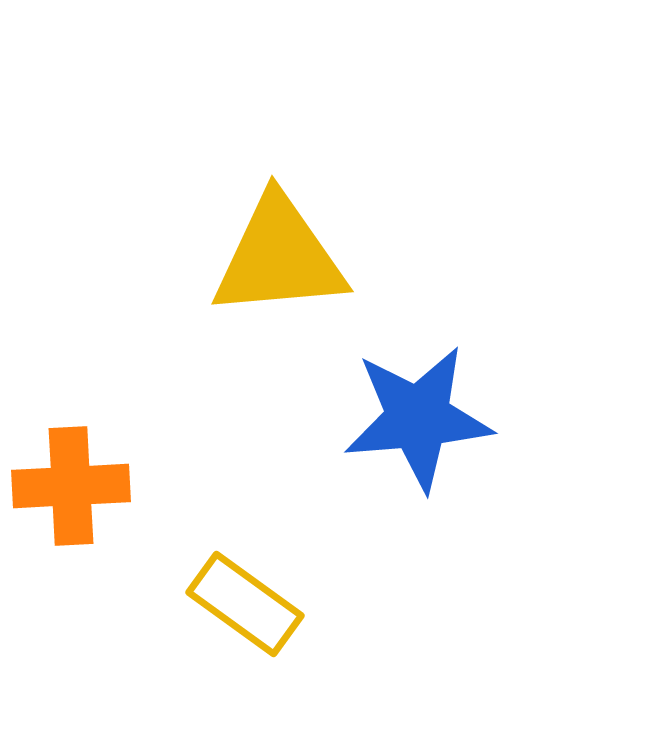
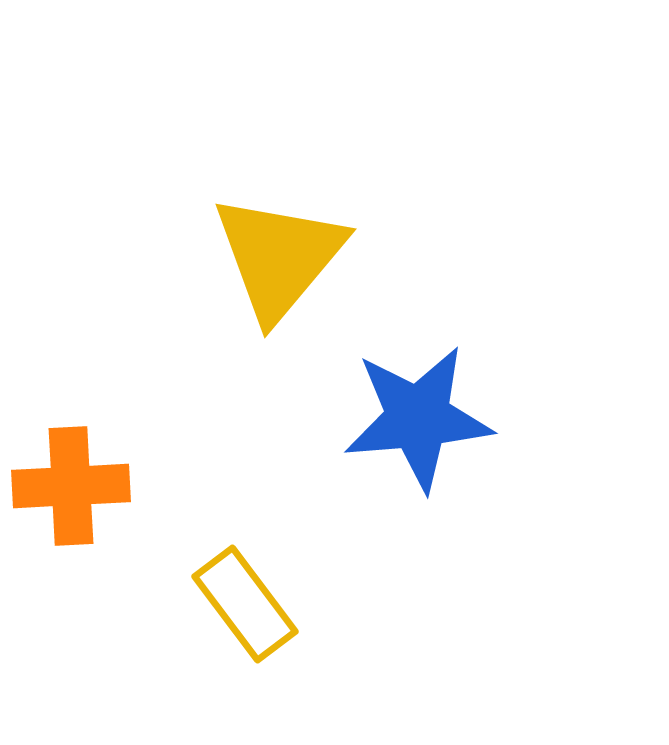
yellow triangle: rotated 45 degrees counterclockwise
yellow rectangle: rotated 17 degrees clockwise
